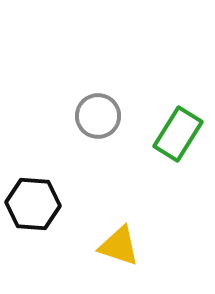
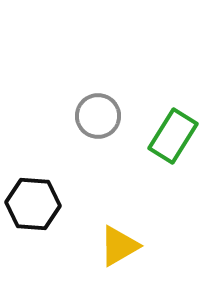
green rectangle: moved 5 px left, 2 px down
yellow triangle: rotated 48 degrees counterclockwise
